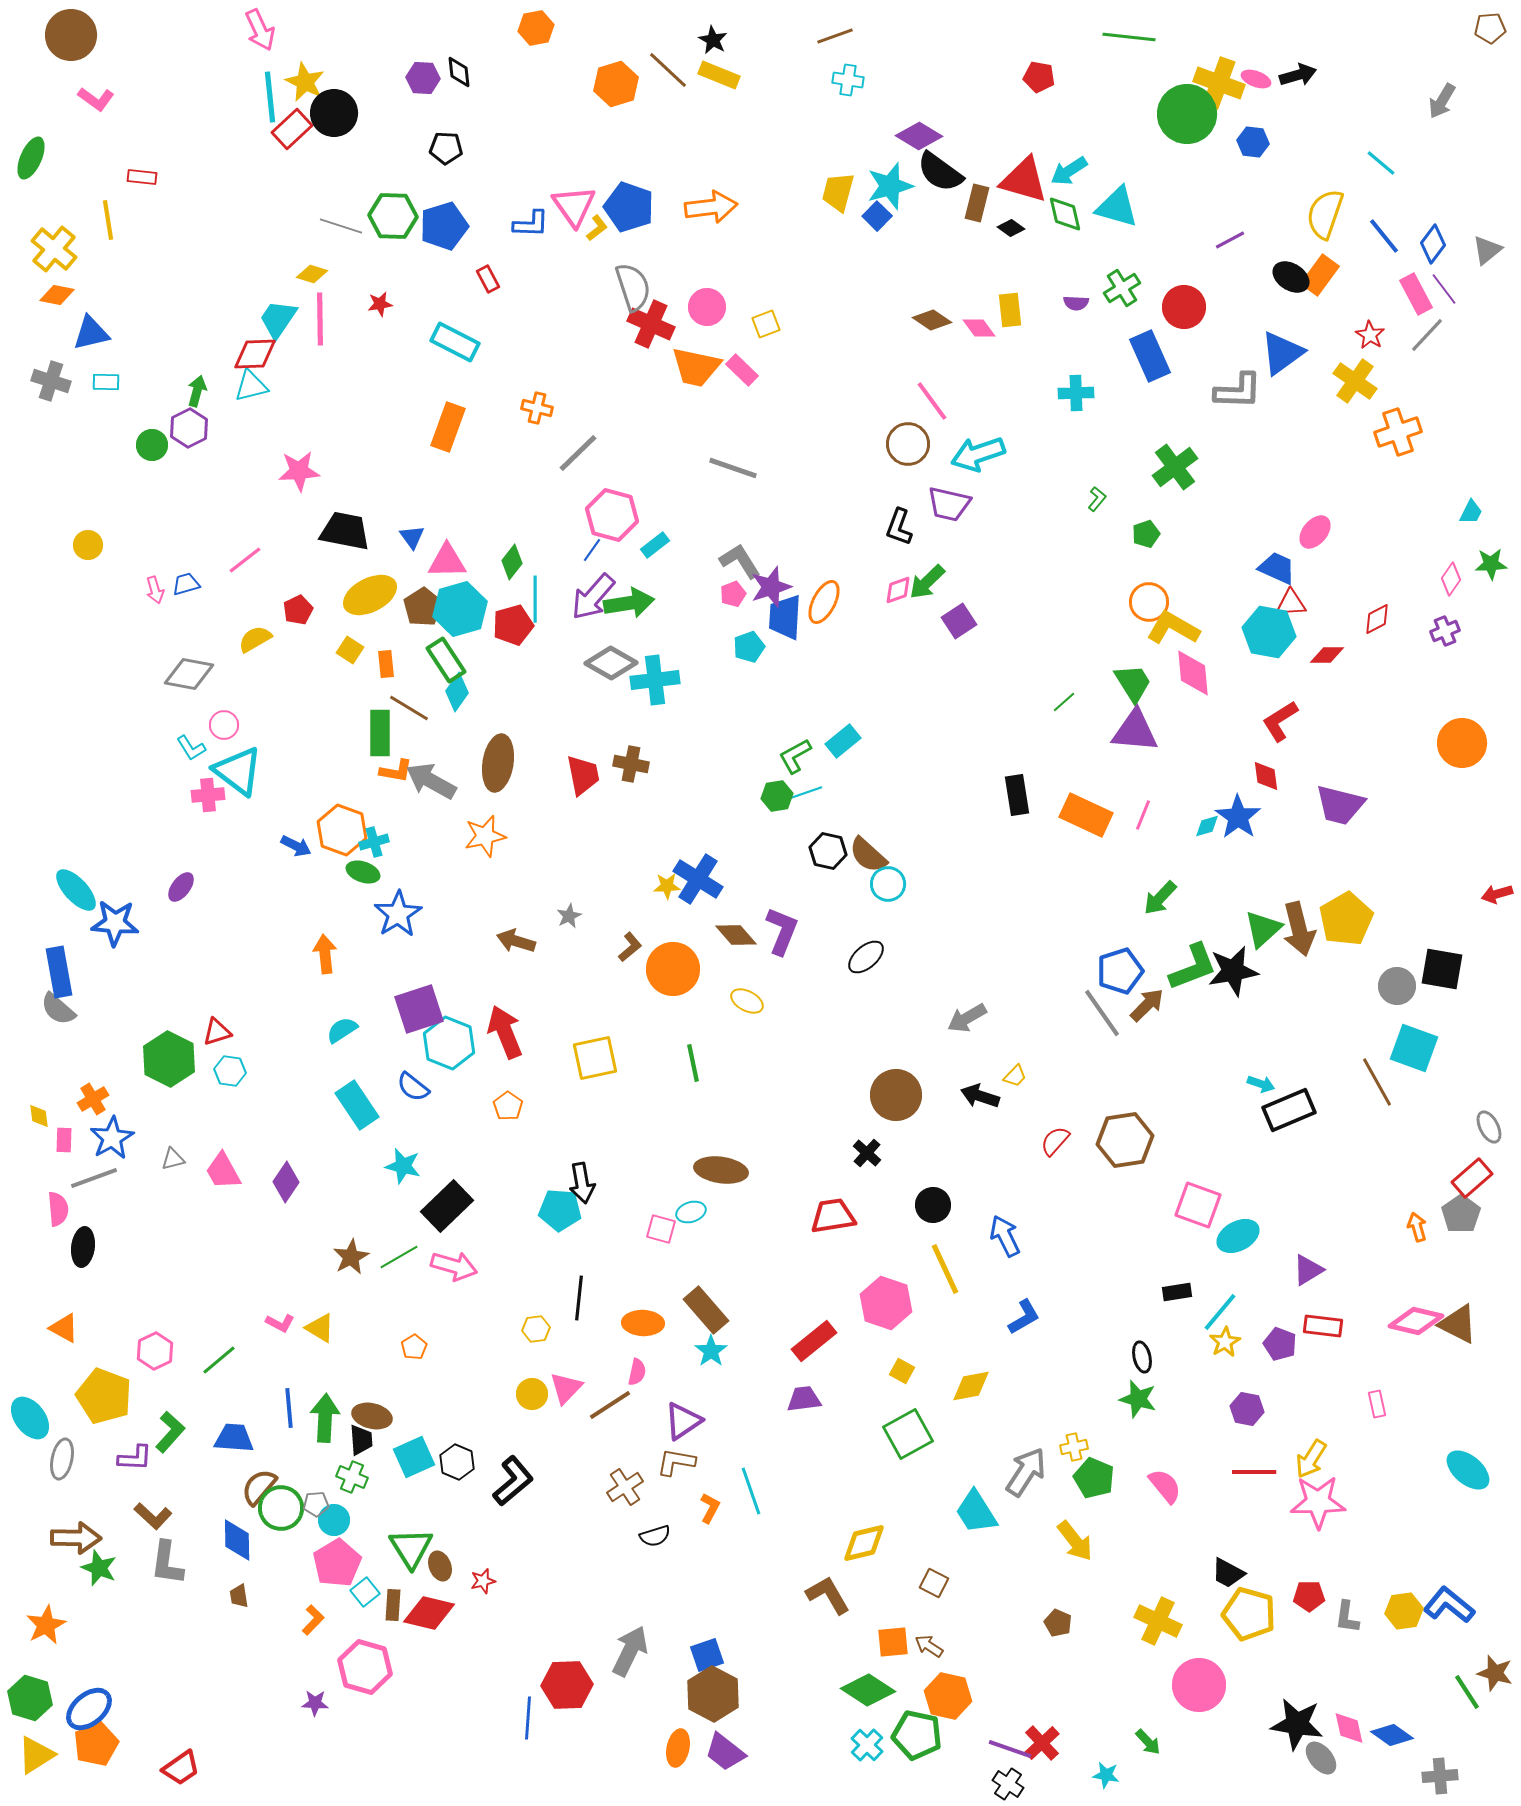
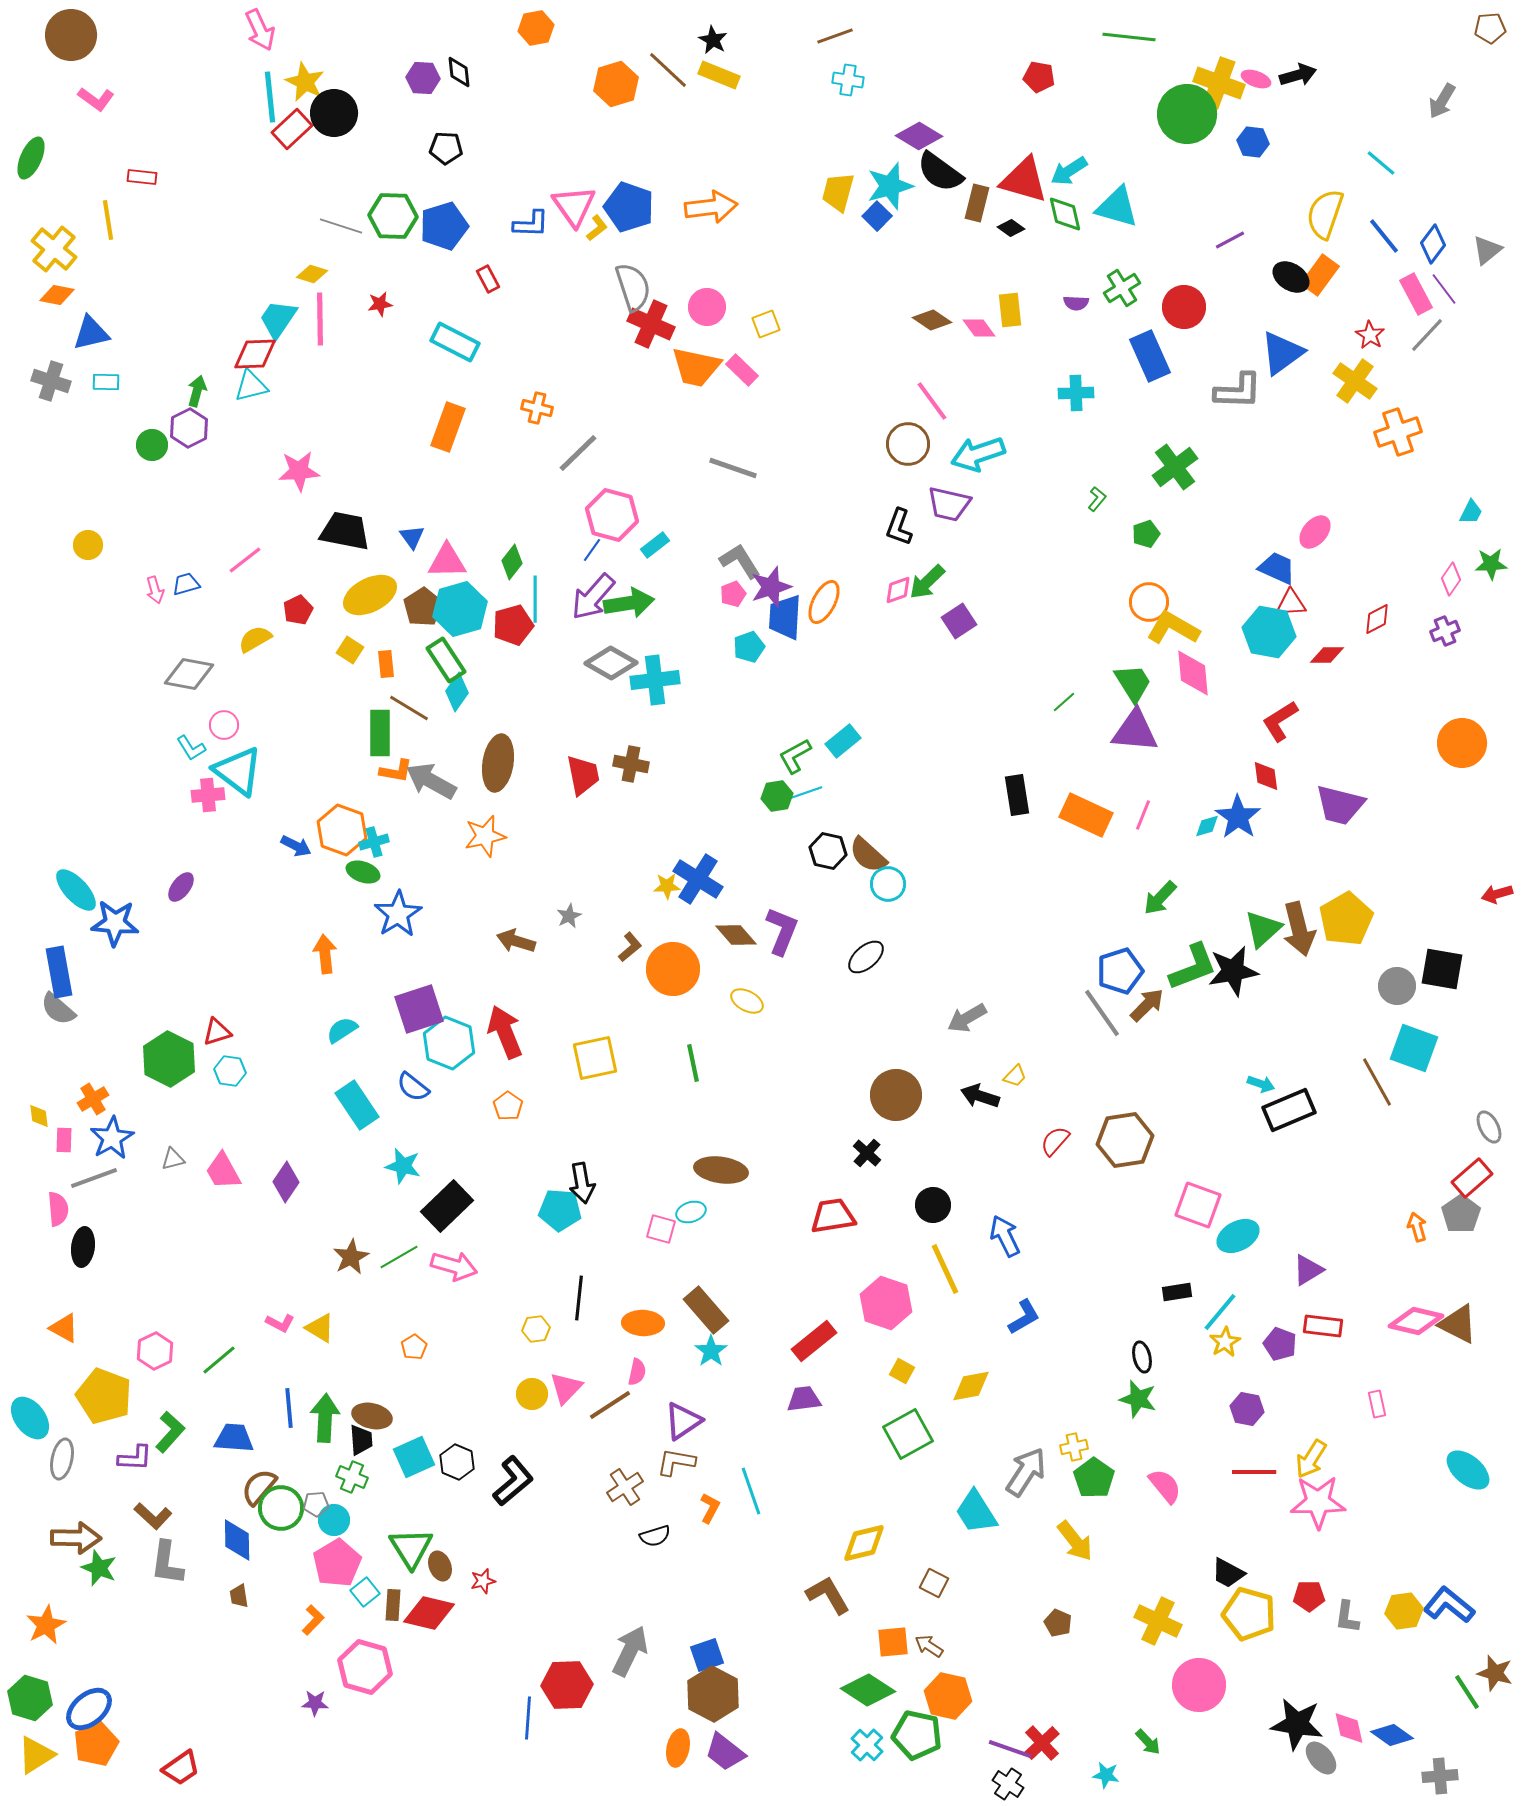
green pentagon at (1094, 1478): rotated 12 degrees clockwise
